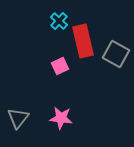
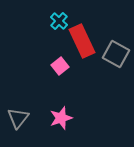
red rectangle: moved 1 px left; rotated 12 degrees counterclockwise
pink square: rotated 12 degrees counterclockwise
pink star: rotated 25 degrees counterclockwise
